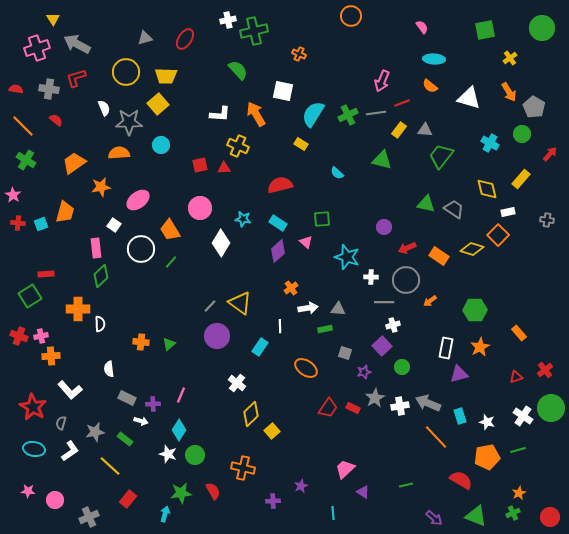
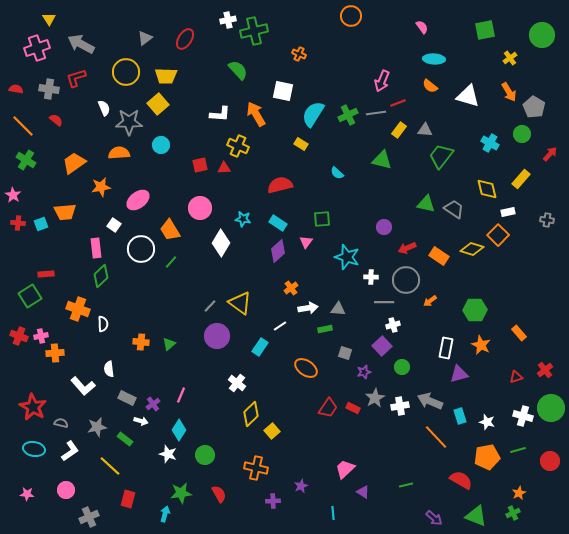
yellow triangle at (53, 19): moved 4 px left
green circle at (542, 28): moved 7 px down
gray triangle at (145, 38): rotated 21 degrees counterclockwise
gray arrow at (77, 44): moved 4 px right
white triangle at (469, 98): moved 1 px left, 2 px up
red line at (402, 103): moved 4 px left
orange trapezoid at (65, 212): rotated 70 degrees clockwise
pink triangle at (306, 242): rotated 24 degrees clockwise
orange cross at (78, 309): rotated 20 degrees clockwise
white semicircle at (100, 324): moved 3 px right
white line at (280, 326): rotated 56 degrees clockwise
orange star at (480, 347): moved 1 px right, 2 px up; rotated 18 degrees counterclockwise
orange cross at (51, 356): moved 4 px right, 3 px up
white L-shape at (70, 390): moved 13 px right, 4 px up
gray arrow at (428, 403): moved 2 px right, 2 px up
purple cross at (153, 404): rotated 32 degrees counterclockwise
white cross at (523, 416): rotated 18 degrees counterclockwise
gray semicircle at (61, 423): rotated 88 degrees clockwise
gray star at (95, 432): moved 2 px right, 5 px up
green circle at (195, 455): moved 10 px right
orange cross at (243, 468): moved 13 px right
pink star at (28, 491): moved 1 px left, 3 px down
red semicircle at (213, 491): moved 6 px right, 3 px down
red rectangle at (128, 499): rotated 24 degrees counterclockwise
pink circle at (55, 500): moved 11 px right, 10 px up
red circle at (550, 517): moved 56 px up
